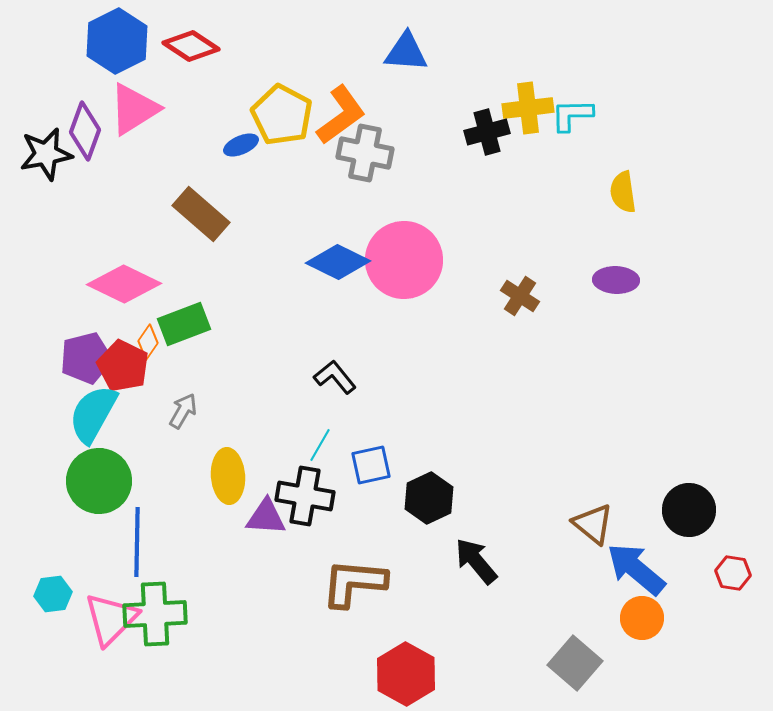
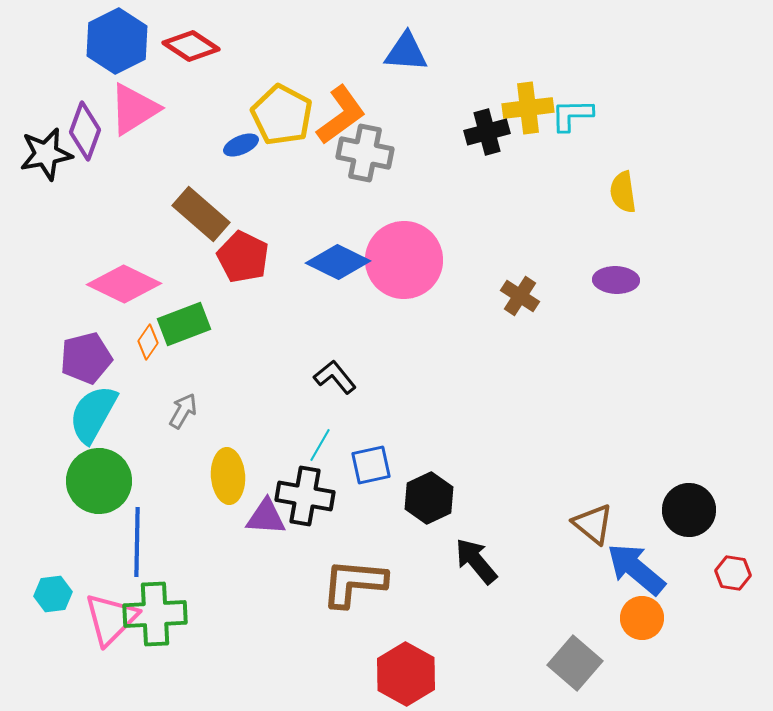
red pentagon at (123, 366): moved 120 px right, 109 px up
